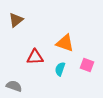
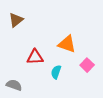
orange triangle: moved 2 px right, 1 px down
pink square: rotated 24 degrees clockwise
cyan semicircle: moved 4 px left, 3 px down
gray semicircle: moved 1 px up
